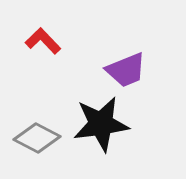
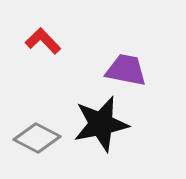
purple trapezoid: rotated 147 degrees counterclockwise
black star: rotated 4 degrees counterclockwise
